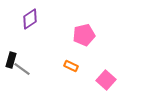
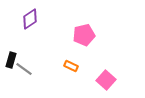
gray line: moved 2 px right
